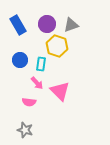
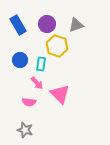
gray triangle: moved 5 px right
pink triangle: moved 3 px down
